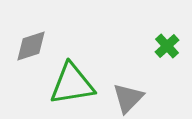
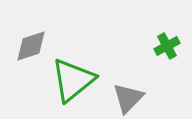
green cross: rotated 15 degrees clockwise
green triangle: moved 1 px right, 4 px up; rotated 30 degrees counterclockwise
